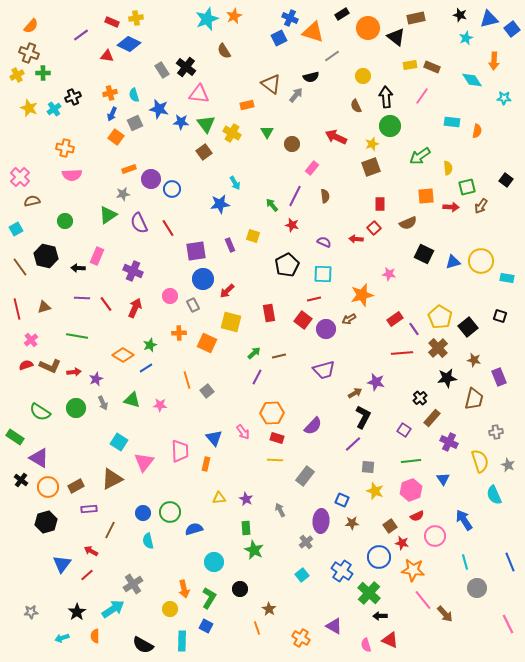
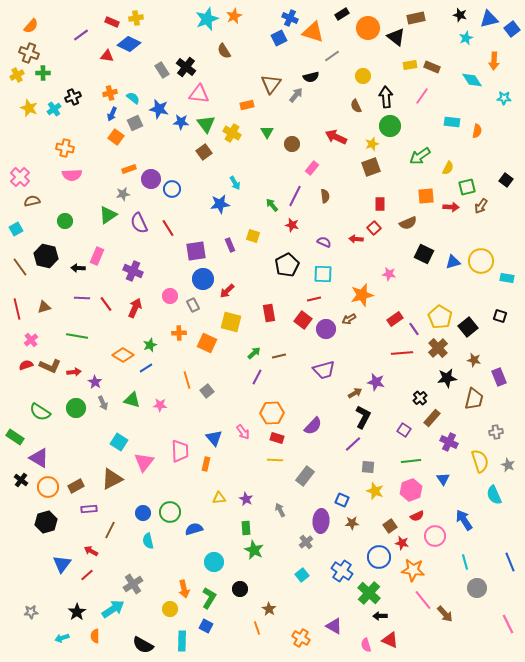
brown triangle at (271, 84): rotated 30 degrees clockwise
cyan semicircle at (134, 95): moved 1 px left, 3 px down; rotated 144 degrees clockwise
yellow semicircle at (448, 168): rotated 32 degrees clockwise
purple star at (96, 379): moved 1 px left, 3 px down; rotated 16 degrees counterclockwise
